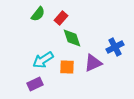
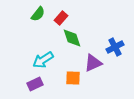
orange square: moved 6 px right, 11 px down
